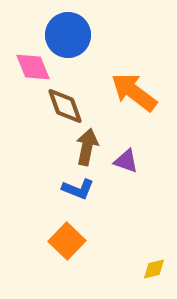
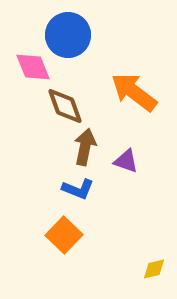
brown arrow: moved 2 px left
orange square: moved 3 px left, 6 px up
